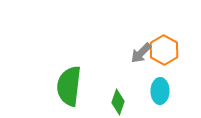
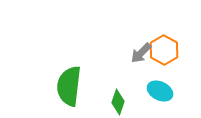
cyan ellipse: rotated 65 degrees counterclockwise
